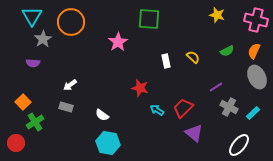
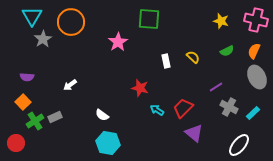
yellow star: moved 4 px right, 6 px down
purple semicircle: moved 6 px left, 14 px down
gray rectangle: moved 11 px left, 10 px down; rotated 40 degrees counterclockwise
green cross: moved 1 px up
